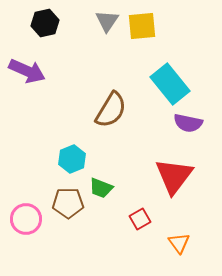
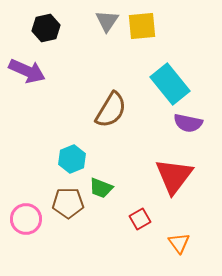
black hexagon: moved 1 px right, 5 px down
